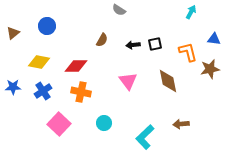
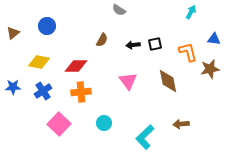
orange cross: rotated 18 degrees counterclockwise
